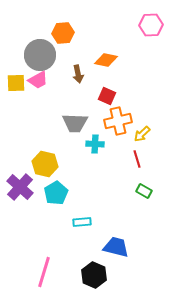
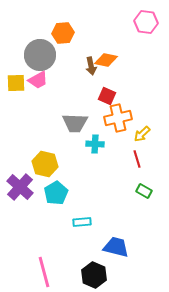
pink hexagon: moved 5 px left, 3 px up; rotated 10 degrees clockwise
brown arrow: moved 13 px right, 8 px up
orange cross: moved 3 px up
pink line: rotated 32 degrees counterclockwise
